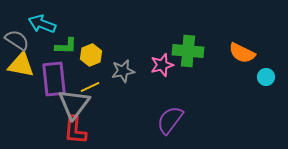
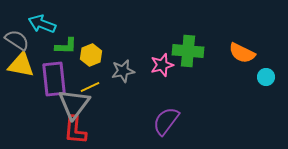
purple semicircle: moved 4 px left, 1 px down
